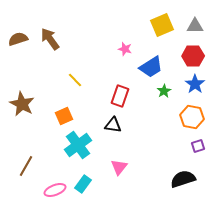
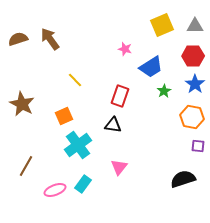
purple square: rotated 24 degrees clockwise
